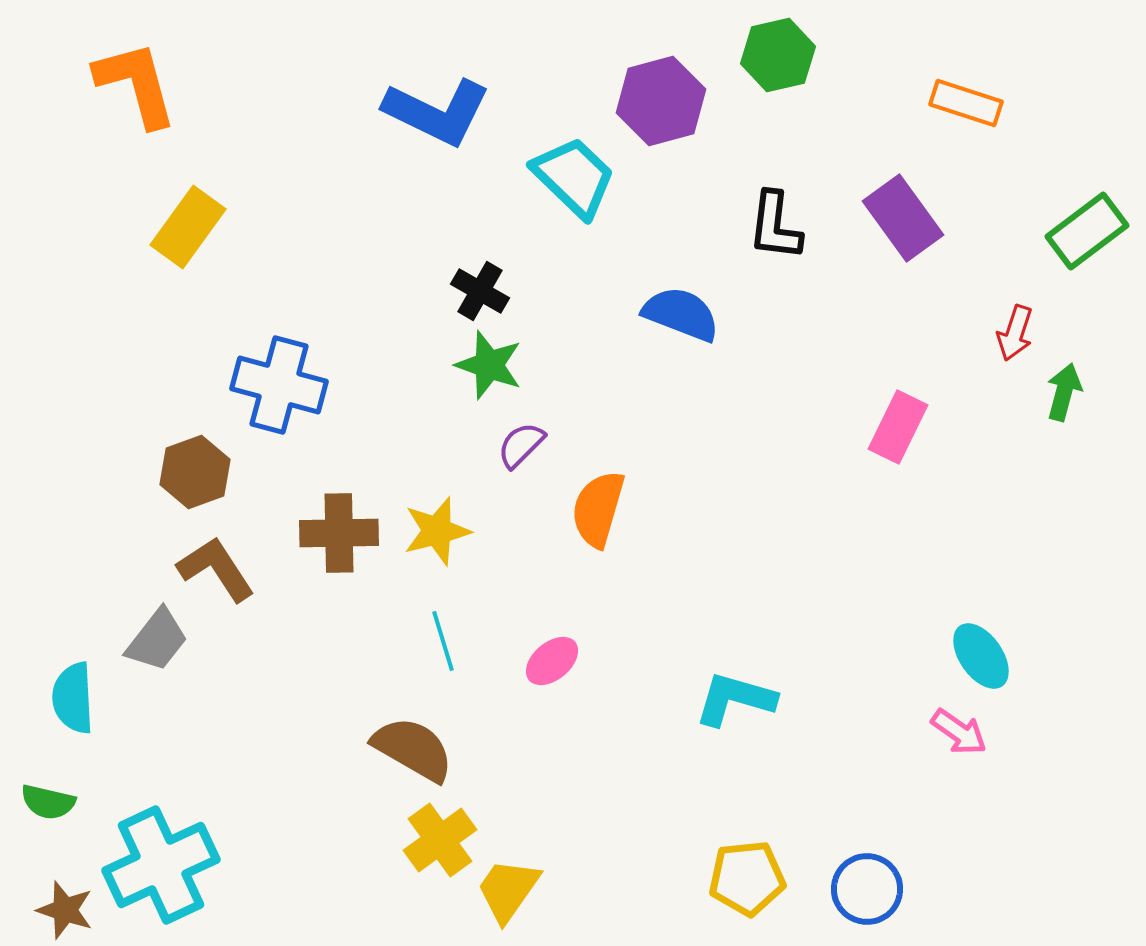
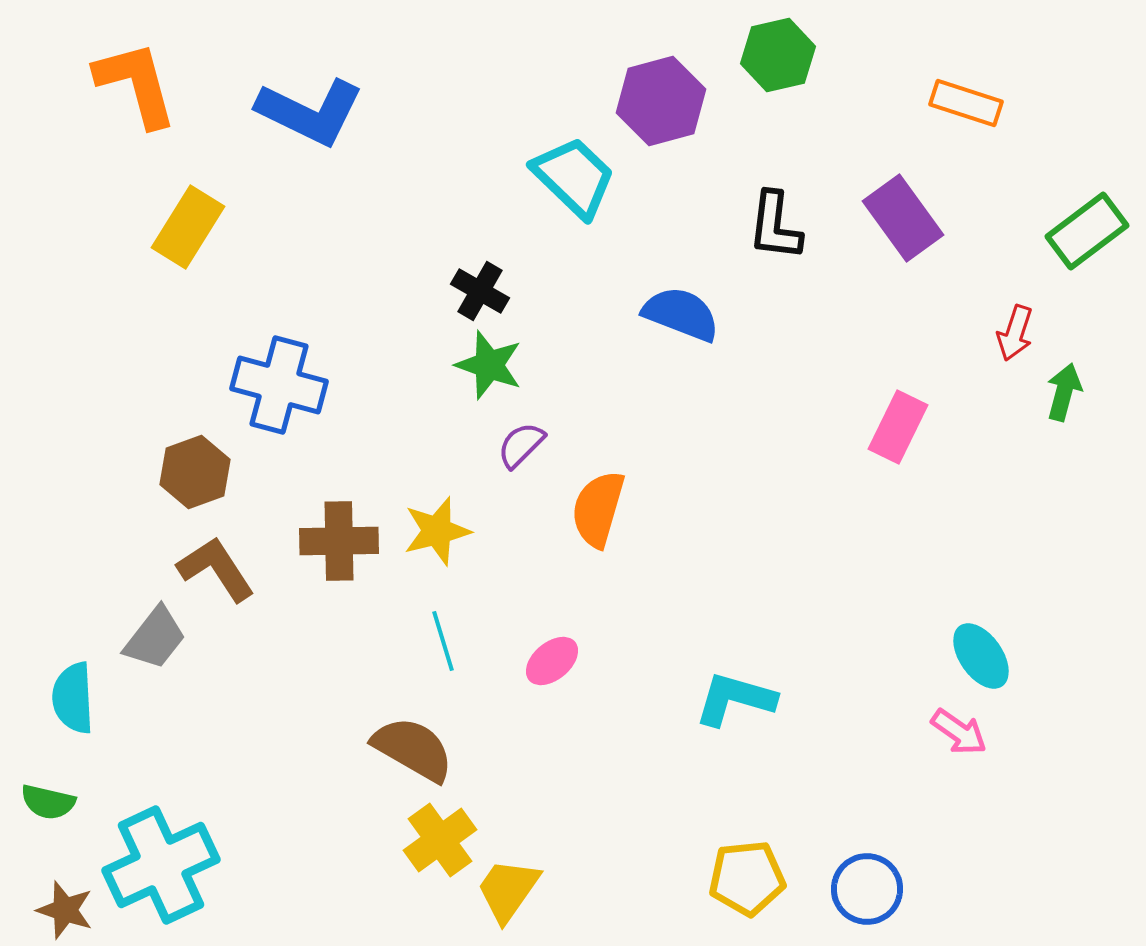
blue L-shape: moved 127 px left
yellow rectangle: rotated 4 degrees counterclockwise
brown cross: moved 8 px down
gray trapezoid: moved 2 px left, 2 px up
